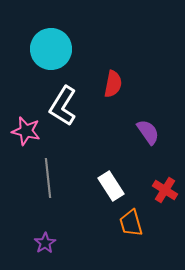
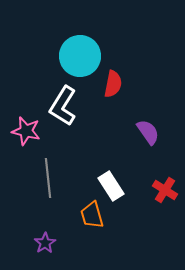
cyan circle: moved 29 px right, 7 px down
orange trapezoid: moved 39 px left, 8 px up
